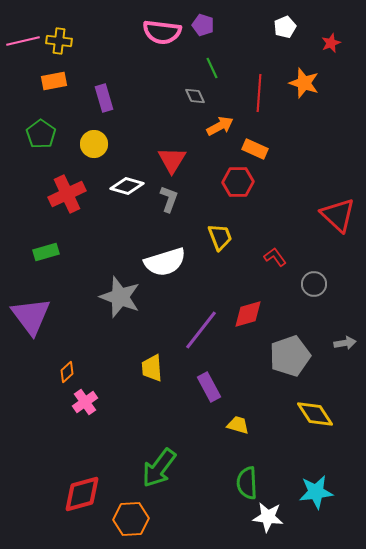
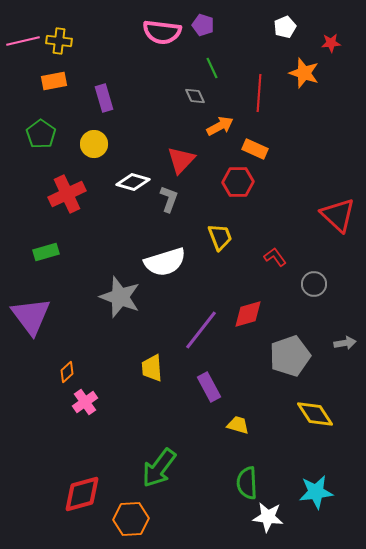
red star at (331, 43): rotated 18 degrees clockwise
orange star at (304, 83): moved 10 px up
red triangle at (172, 160): moved 9 px right; rotated 12 degrees clockwise
white diamond at (127, 186): moved 6 px right, 4 px up
